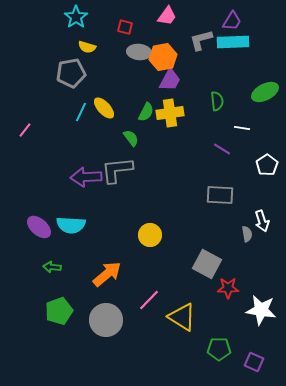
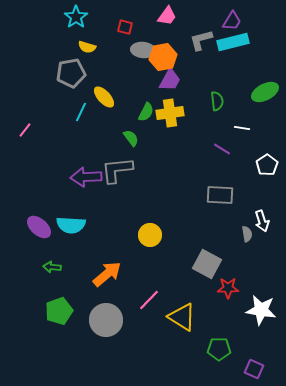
cyan rectangle at (233, 42): rotated 12 degrees counterclockwise
gray ellipse at (139, 52): moved 4 px right, 2 px up
yellow ellipse at (104, 108): moved 11 px up
purple square at (254, 362): moved 7 px down
